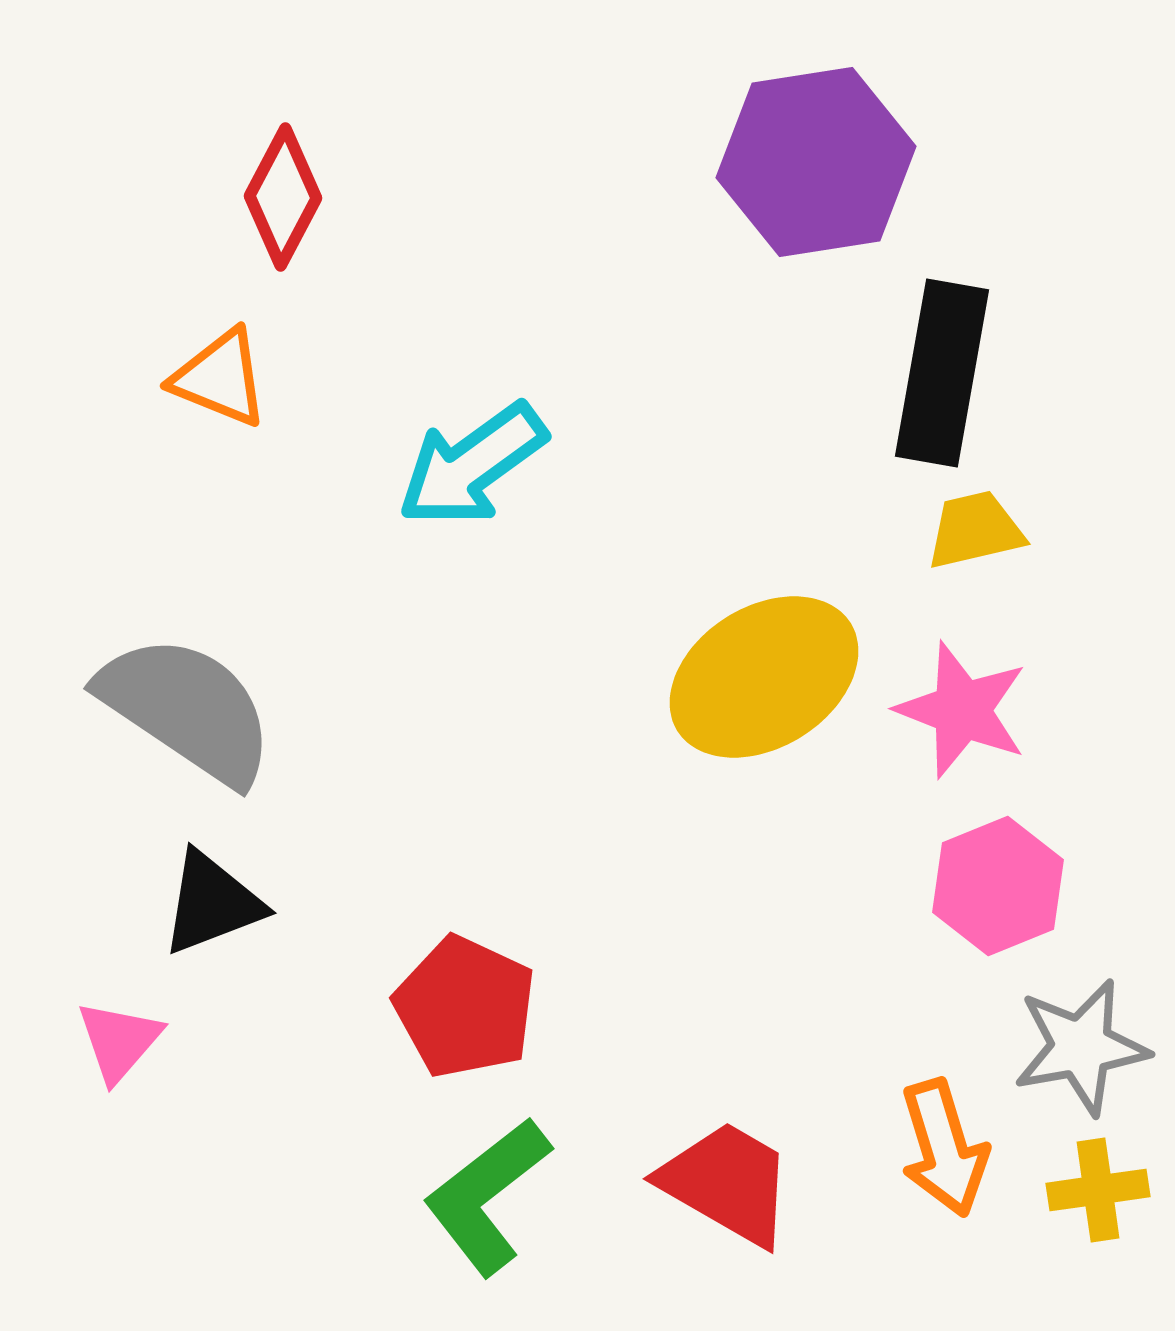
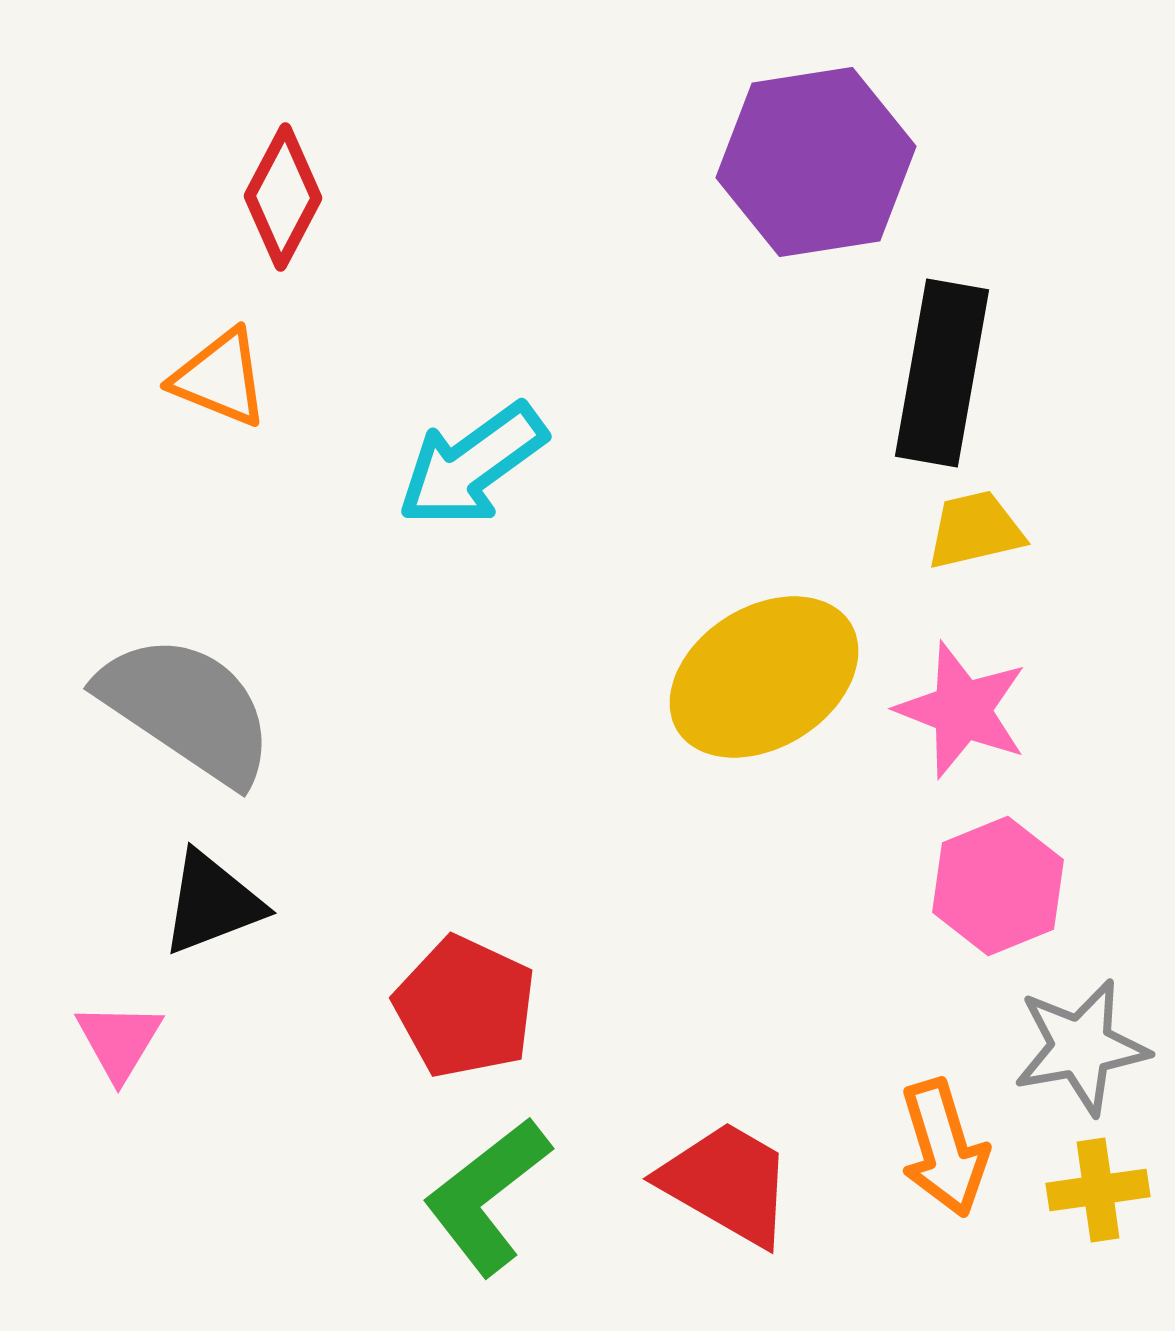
pink triangle: rotated 10 degrees counterclockwise
